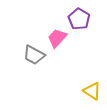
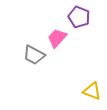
purple pentagon: moved 2 px up; rotated 10 degrees counterclockwise
yellow triangle: rotated 12 degrees counterclockwise
